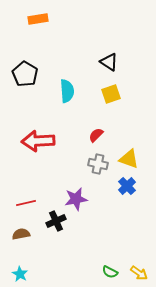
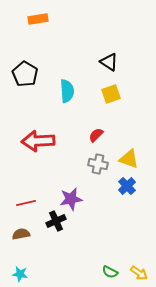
purple star: moved 5 px left
cyan star: rotated 21 degrees counterclockwise
